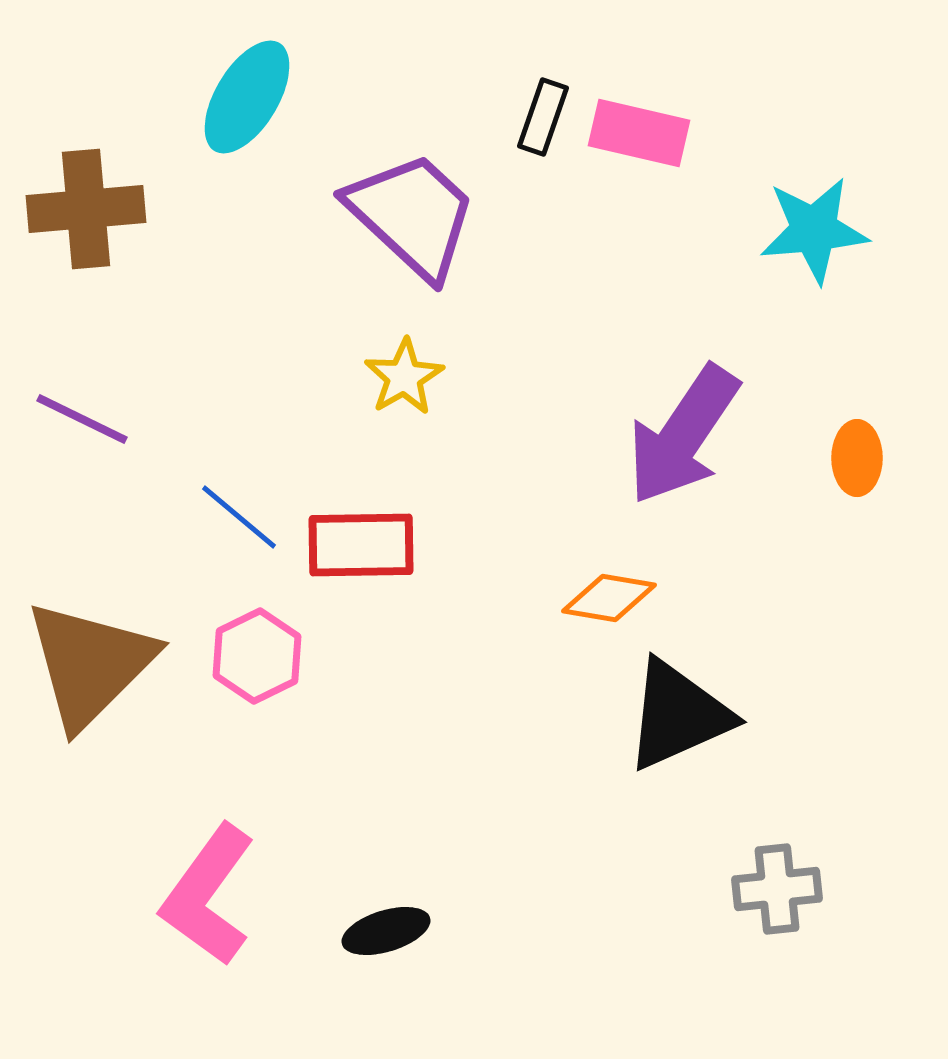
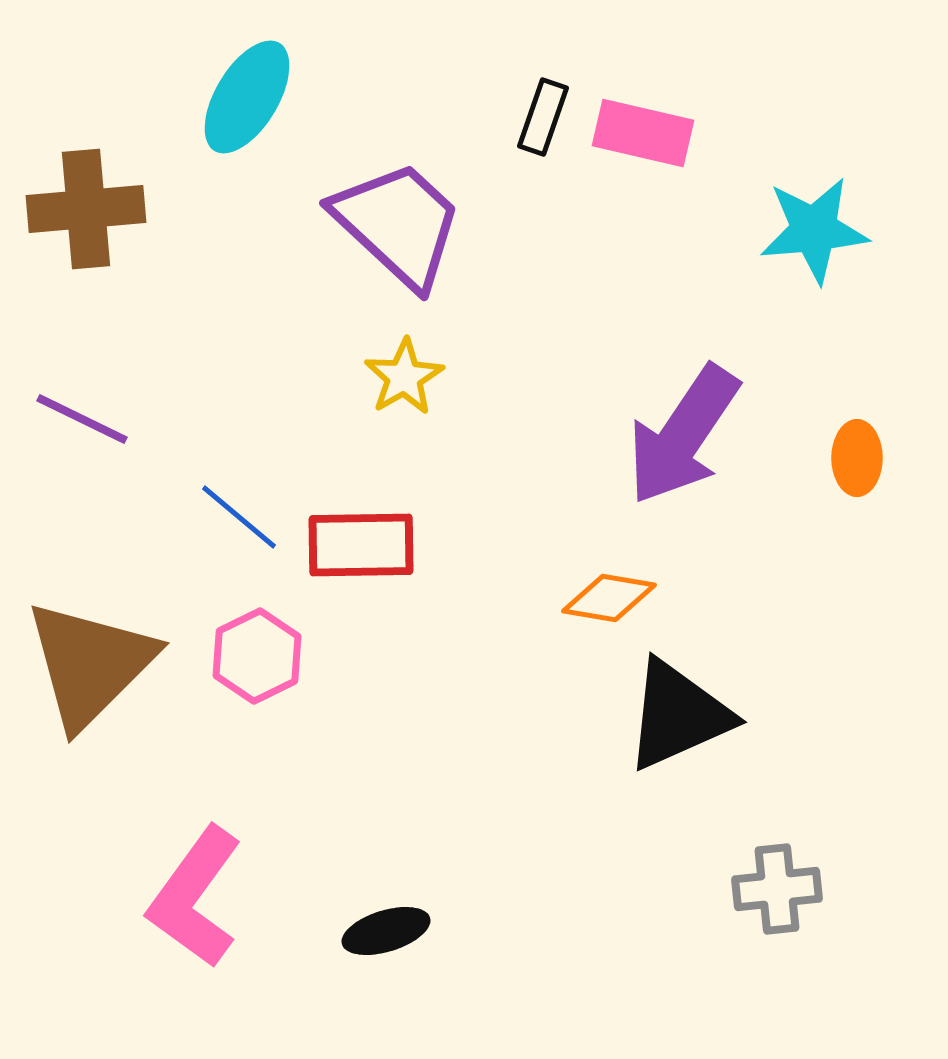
pink rectangle: moved 4 px right
purple trapezoid: moved 14 px left, 9 px down
pink L-shape: moved 13 px left, 2 px down
